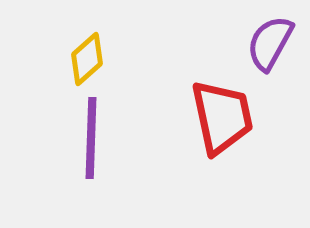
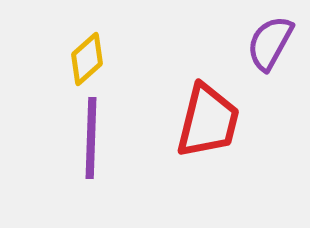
red trapezoid: moved 14 px left, 4 px down; rotated 26 degrees clockwise
